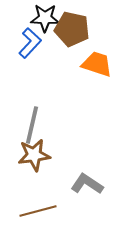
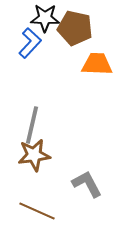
brown pentagon: moved 3 px right, 1 px up
orange trapezoid: rotated 16 degrees counterclockwise
gray L-shape: rotated 28 degrees clockwise
brown line: moved 1 px left; rotated 39 degrees clockwise
